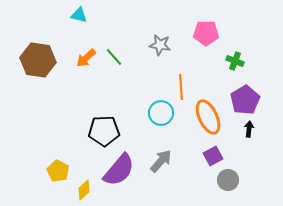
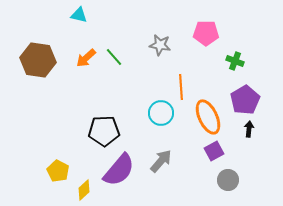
purple square: moved 1 px right, 5 px up
